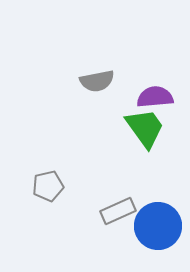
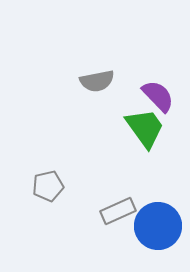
purple semicircle: moved 3 px right, 1 px up; rotated 51 degrees clockwise
